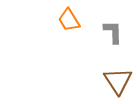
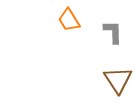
brown triangle: moved 1 px up
